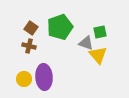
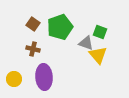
brown square: moved 2 px right, 4 px up
green square: rotated 32 degrees clockwise
brown cross: moved 4 px right, 3 px down
yellow circle: moved 10 px left
